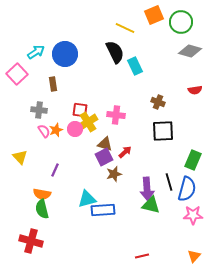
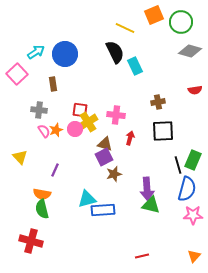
brown cross: rotated 32 degrees counterclockwise
red arrow: moved 5 px right, 14 px up; rotated 32 degrees counterclockwise
black line: moved 9 px right, 17 px up
